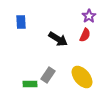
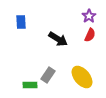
red semicircle: moved 5 px right
green rectangle: moved 1 px down
